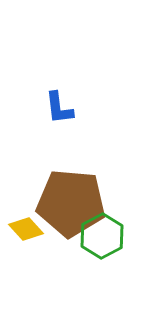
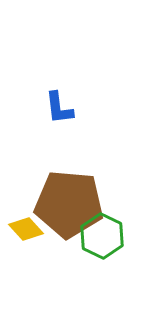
brown pentagon: moved 2 px left, 1 px down
green hexagon: rotated 6 degrees counterclockwise
